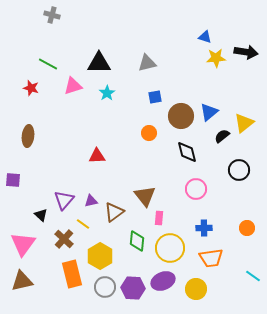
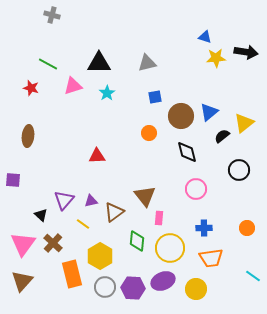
brown cross at (64, 239): moved 11 px left, 4 px down
brown triangle at (22, 281): rotated 35 degrees counterclockwise
